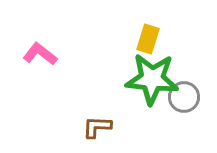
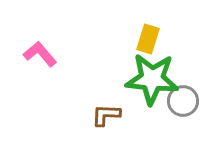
pink L-shape: rotated 12 degrees clockwise
gray circle: moved 1 px left, 4 px down
brown L-shape: moved 9 px right, 12 px up
